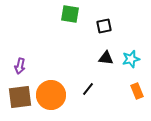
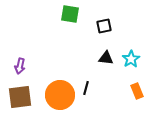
cyan star: rotated 18 degrees counterclockwise
black line: moved 2 px left, 1 px up; rotated 24 degrees counterclockwise
orange circle: moved 9 px right
